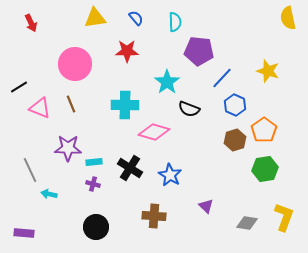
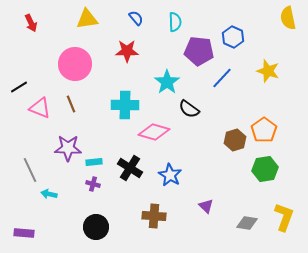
yellow triangle: moved 8 px left, 1 px down
blue hexagon: moved 2 px left, 68 px up
black semicircle: rotated 15 degrees clockwise
